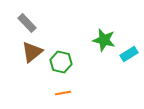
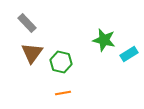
brown triangle: moved 1 px down; rotated 15 degrees counterclockwise
